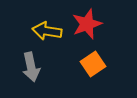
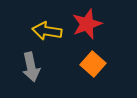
orange square: rotated 15 degrees counterclockwise
